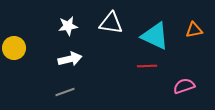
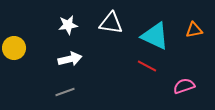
white star: moved 1 px up
red line: rotated 30 degrees clockwise
